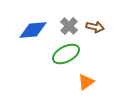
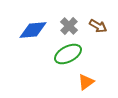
brown arrow: moved 3 px right, 1 px up; rotated 18 degrees clockwise
green ellipse: moved 2 px right
